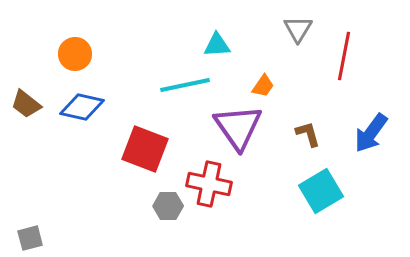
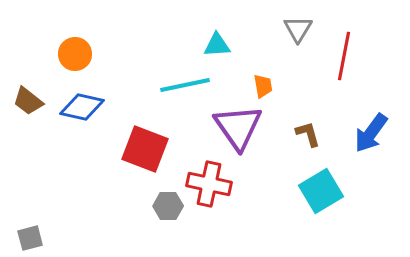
orange trapezoid: rotated 45 degrees counterclockwise
brown trapezoid: moved 2 px right, 3 px up
